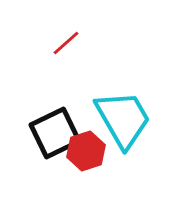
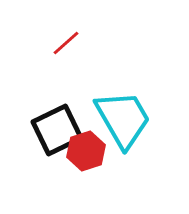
black square: moved 2 px right, 3 px up
